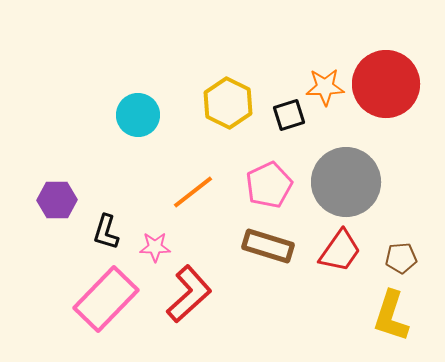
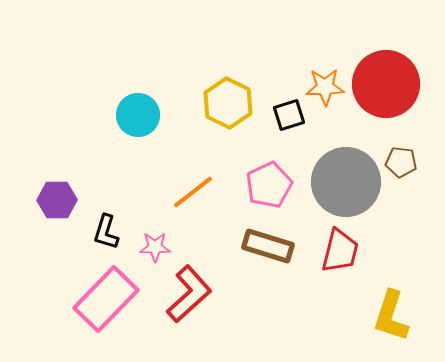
red trapezoid: rotated 21 degrees counterclockwise
brown pentagon: moved 96 px up; rotated 12 degrees clockwise
